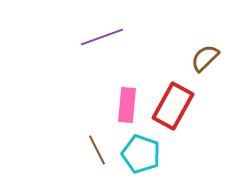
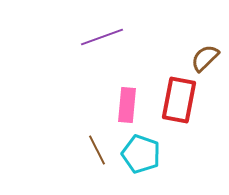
red rectangle: moved 6 px right, 6 px up; rotated 18 degrees counterclockwise
